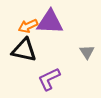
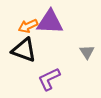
black triangle: rotated 8 degrees clockwise
